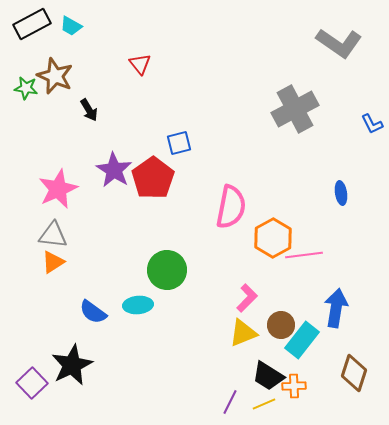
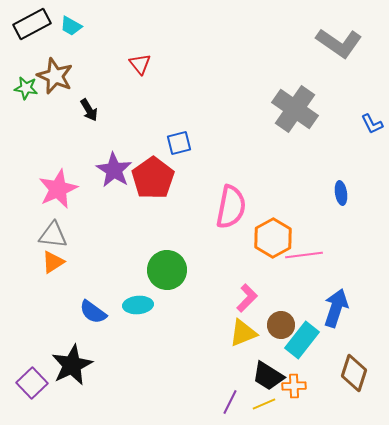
gray cross: rotated 27 degrees counterclockwise
blue arrow: rotated 9 degrees clockwise
